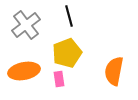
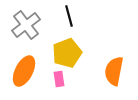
orange ellipse: rotated 52 degrees counterclockwise
